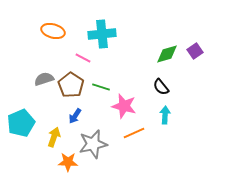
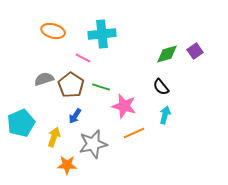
cyan arrow: rotated 12 degrees clockwise
orange star: moved 1 px left, 3 px down
